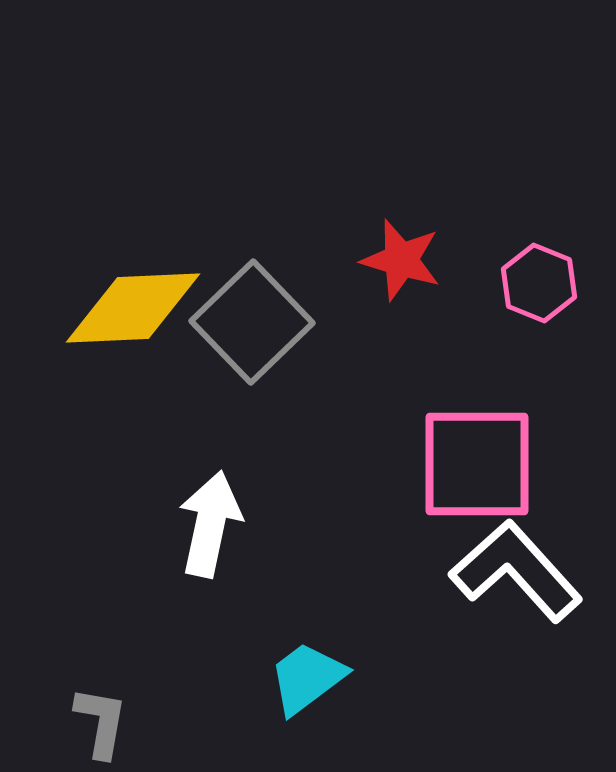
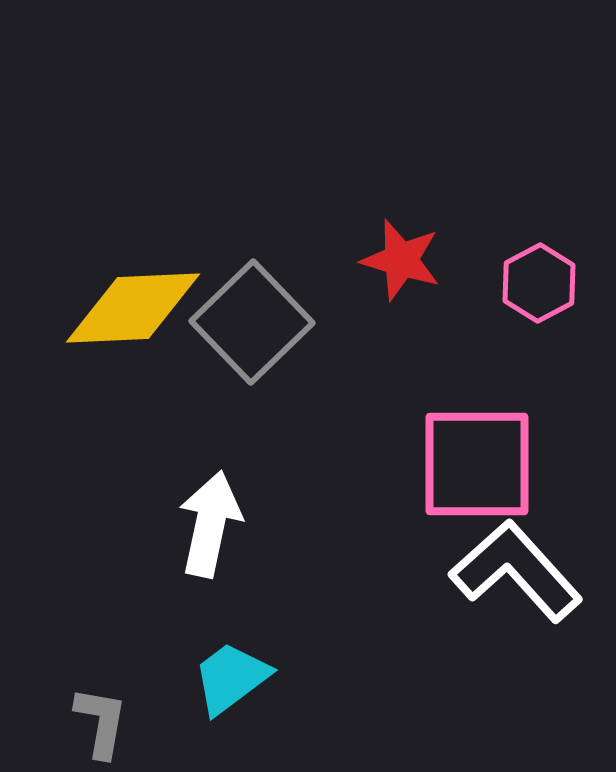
pink hexagon: rotated 10 degrees clockwise
cyan trapezoid: moved 76 px left
